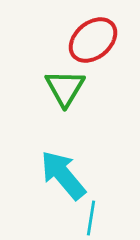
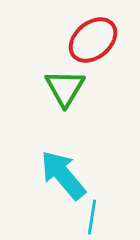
cyan line: moved 1 px right, 1 px up
